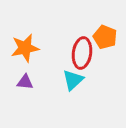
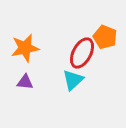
red ellipse: rotated 20 degrees clockwise
